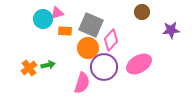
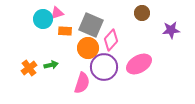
brown circle: moved 1 px down
green arrow: moved 3 px right
